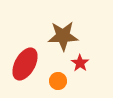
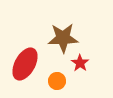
brown star: moved 2 px down
orange circle: moved 1 px left
